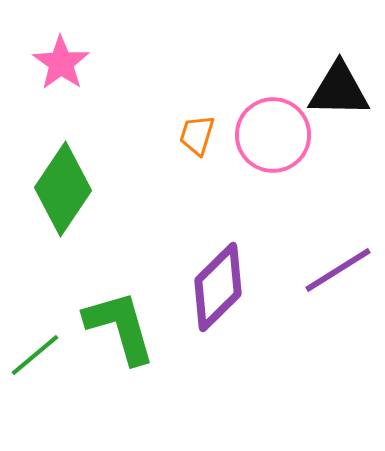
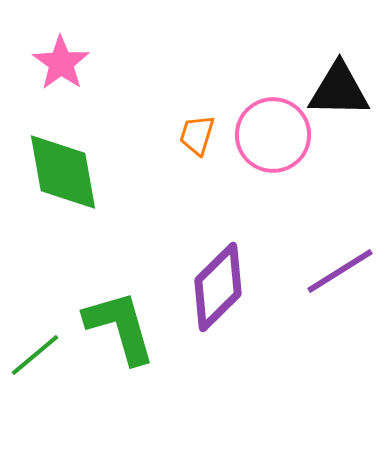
green diamond: moved 17 px up; rotated 44 degrees counterclockwise
purple line: moved 2 px right, 1 px down
